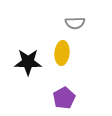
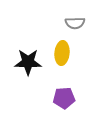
purple pentagon: rotated 25 degrees clockwise
